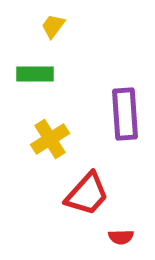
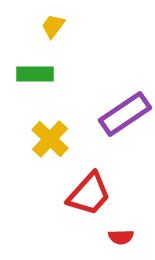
purple rectangle: rotated 60 degrees clockwise
yellow cross: rotated 15 degrees counterclockwise
red trapezoid: moved 2 px right
